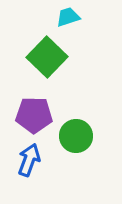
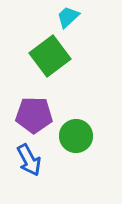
cyan trapezoid: rotated 25 degrees counterclockwise
green square: moved 3 px right, 1 px up; rotated 9 degrees clockwise
blue arrow: rotated 132 degrees clockwise
